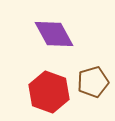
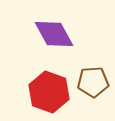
brown pentagon: rotated 12 degrees clockwise
